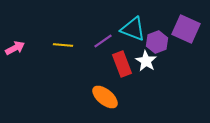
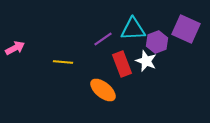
cyan triangle: rotated 24 degrees counterclockwise
purple line: moved 2 px up
yellow line: moved 17 px down
white star: rotated 10 degrees counterclockwise
orange ellipse: moved 2 px left, 7 px up
